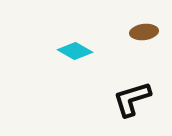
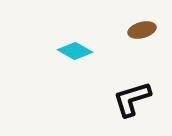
brown ellipse: moved 2 px left, 2 px up; rotated 8 degrees counterclockwise
